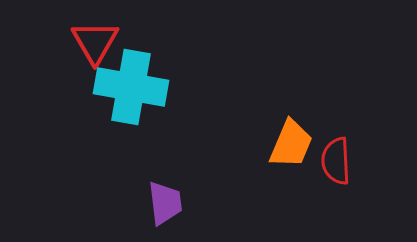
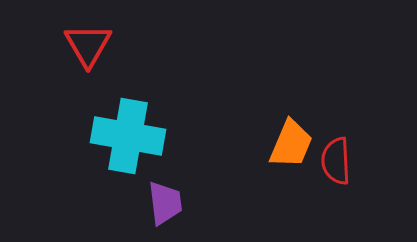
red triangle: moved 7 px left, 3 px down
cyan cross: moved 3 px left, 49 px down
